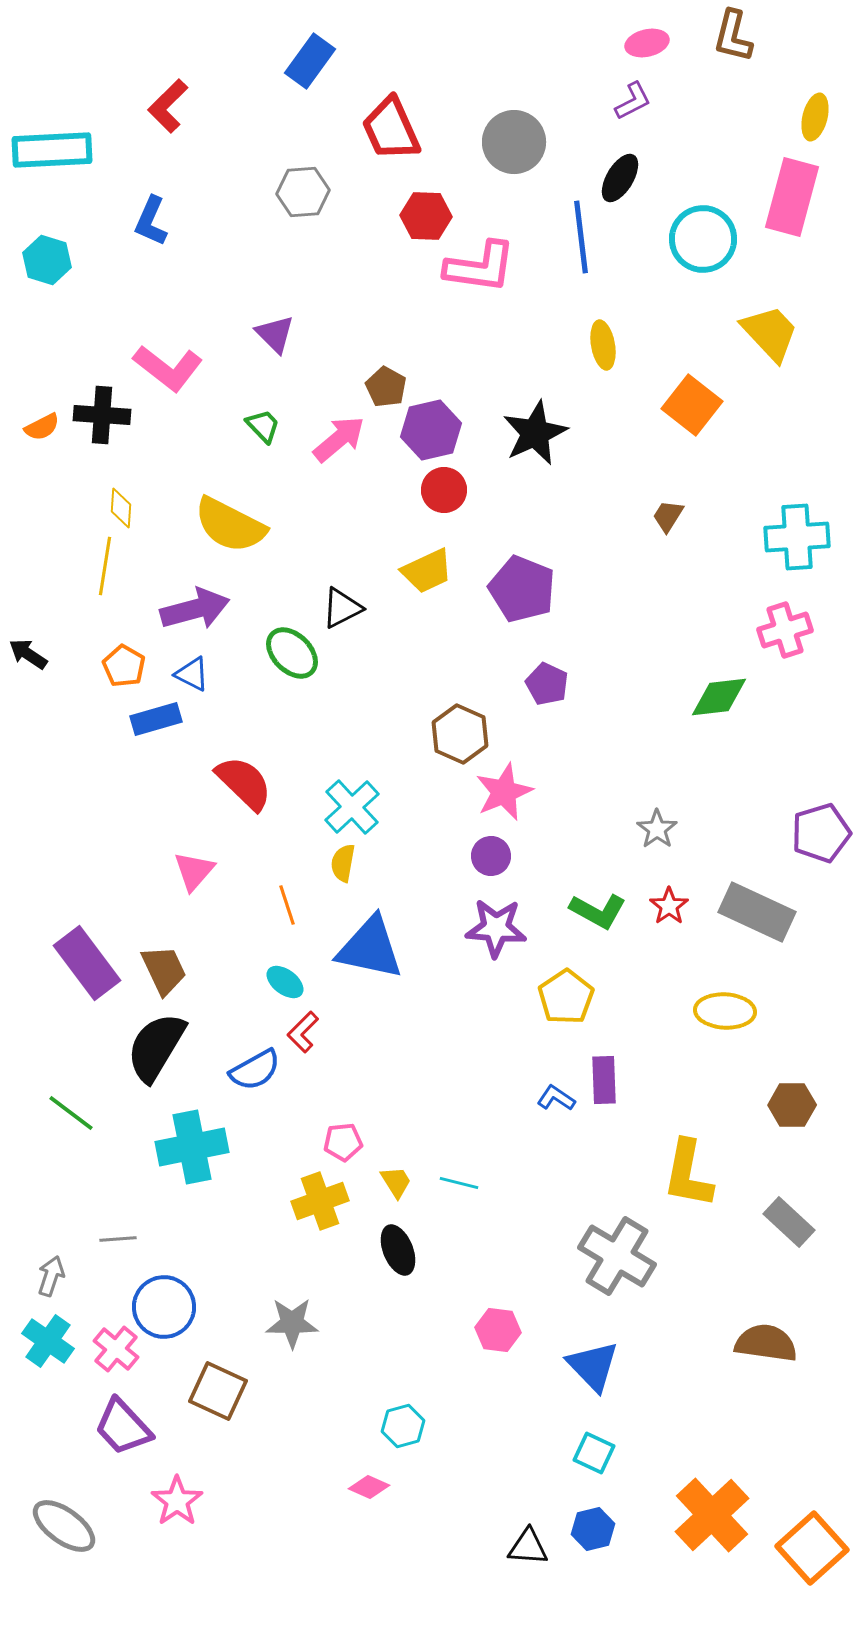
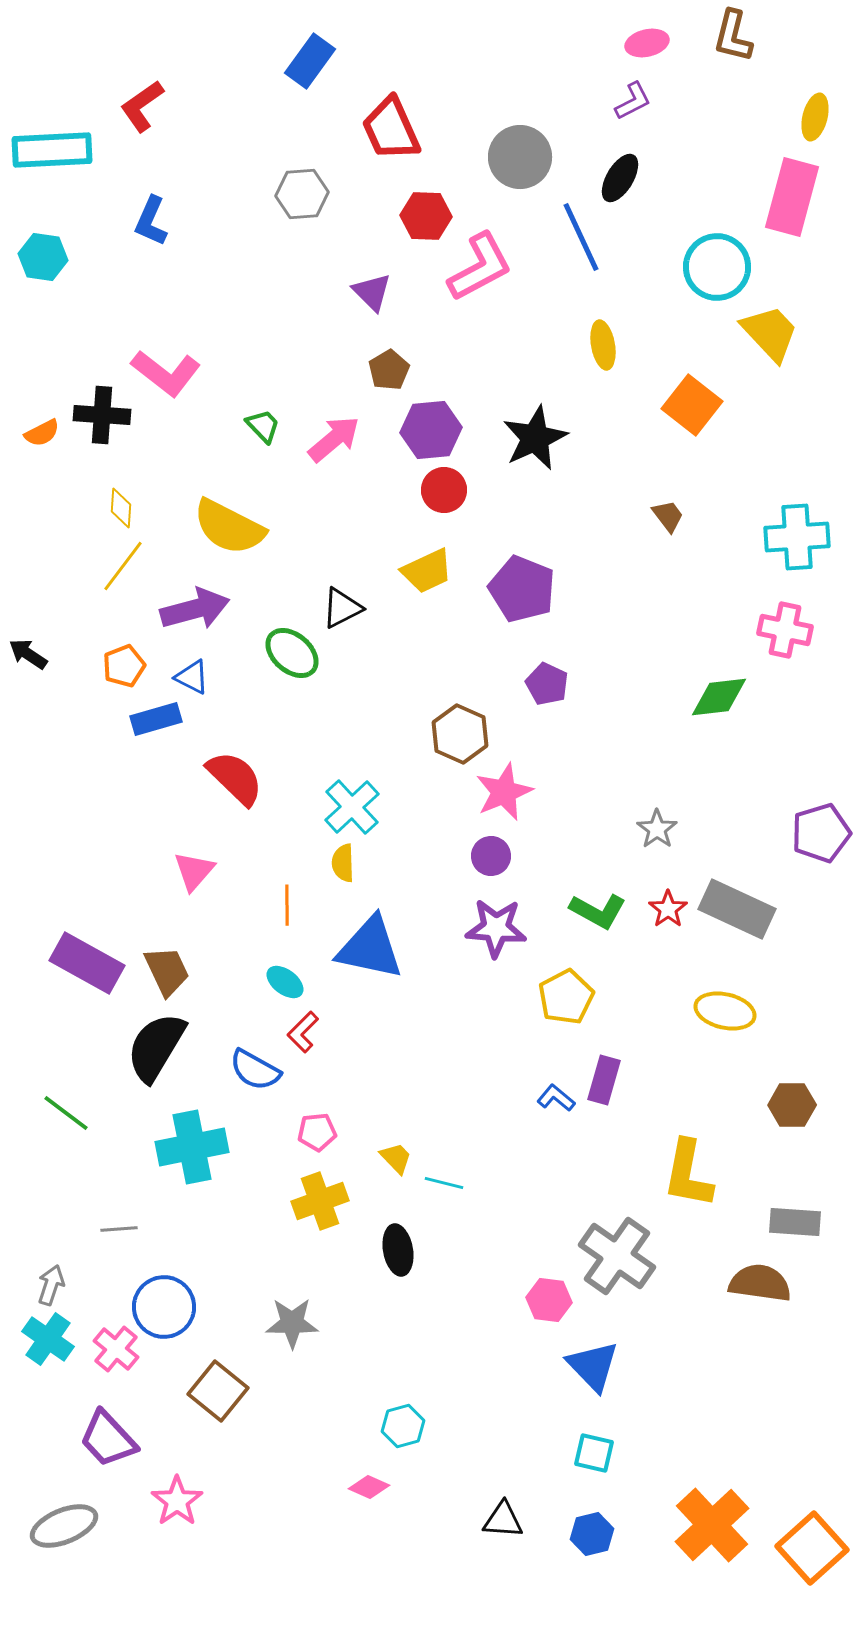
red L-shape at (168, 106): moved 26 px left; rotated 10 degrees clockwise
gray circle at (514, 142): moved 6 px right, 15 px down
gray hexagon at (303, 192): moved 1 px left, 2 px down
blue line at (581, 237): rotated 18 degrees counterclockwise
cyan circle at (703, 239): moved 14 px right, 28 px down
cyan hexagon at (47, 260): moved 4 px left, 3 px up; rotated 9 degrees counterclockwise
pink L-shape at (480, 267): rotated 36 degrees counterclockwise
purple triangle at (275, 334): moved 97 px right, 42 px up
pink L-shape at (168, 368): moved 2 px left, 5 px down
brown pentagon at (386, 387): moved 3 px right, 17 px up; rotated 12 degrees clockwise
orange semicircle at (42, 427): moved 6 px down
purple hexagon at (431, 430): rotated 8 degrees clockwise
black star at (535, 433): moved 5 px down
pink arrow at (339, 439): moved 5 px left
brown trapezoid at (668, 516): rotated 111 degrees clockwise
yellow semicircle at (230, 525): moved 1 px left, 2 px down
yellow line at (105, 566): moved 18 px right; rotated 28 degrees clockwise
pink cross at (785, 630): rotated 30 degrees clockwise
green ellipse at (292, 653): rotated 4 degrees counterclockwise
orange pentagon at (124, 666): rotated 21 degrees clockwise
blue triangle at (192, 674): moved 3 px down
red semicircle at (244, 783): moved 9 px left, 5 px up
yellow semicircle at (343, 863): rotated 12 degrees counterclockwise
orange line at (287, 905): rotated 18 degrees clockwise
red star at (669, 906): moved 1 px left, 3 px down
gray rectangle at (757, 912): moved 20 px left, 3 px up
purple rectangle at (87, 963): rotated 24 degrees counterclockwise
brown trapezoid at (164, 970): moved 3 px right, 1 px down
yellow pentagon at (566, 997): rotated 6 degrees clockwise
yellow ellipse at (725, 1011): rotated 10 degrees clockwise
blue semicircle at (255, 1070): rotated 58 degrees clockwise
purple rectangle at (604, 1080): rotated 18 degrees clockwise
blue L-shape at (556, 1098): rotated 6 degrees clockwise
green line at (71, 1113): moved 5 px left
pink pentagon at (343, 1142): moved 26 px left, 10 px up
yellow trapezoid at (396, 1182): moved 24 px up; rotated 12 degrees counterclockwise
cyan line at (459, 1183): moved 15 px left
gray rectangle at (789, 1222): moved 6 px right; rotated 39 degrees counterclockwise
gray line at (118, 1239): moved 1 px right, 10 px up
black ellipse at (398, 1250): rotated 12 degrees clockwise
gray cross at (617, 1256): rotated 4 degrees clockwise
gray arrow at (51, 1276): moved 9 px down
pink hexagon at (498, 1330): moved 51 px right, 30 px up
cyan cross at (48, 1341): moved 2 px up
brown semicircle at (766, 1343): moved 6 px left, 60 px up
brown square at (218, 1391): rotated 14 degrees clockwise
purple trapezoid at (123, 1427): moved 15 px left, 12 px down
cyan square at (594, 1453): rotated 12 degrees counterclockwise
orange cross at (712, 1515): moved 10 px down
gray ellipse at (64, 1526): rotated 58 degrees counterclockwise
blue hexagon at (593, 1529): moved 1 px left, 5 px down
black triangle at (528, 1547): moved 25 px left, 27 px up
